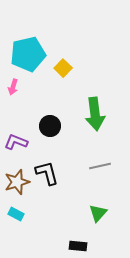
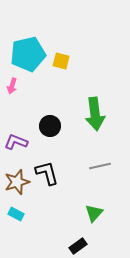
yellow square: moved 2 px left, 7 px up; rotated 30 degrees counterclockwise
pink arrow: moved 1 px left, 1 px up
green triangle: moved 4 px left
black rectangle: rotated 42 degrees counterclockwise
